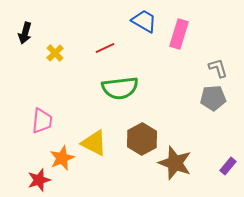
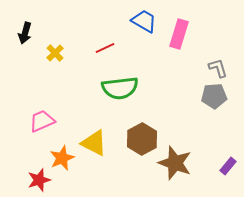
gray pentagon: moved 1 px right, 2 px up
pink trapezoid: rotated 120 degrees counterclockwise
